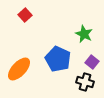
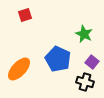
red square: rotated 24 degrees clockwise
